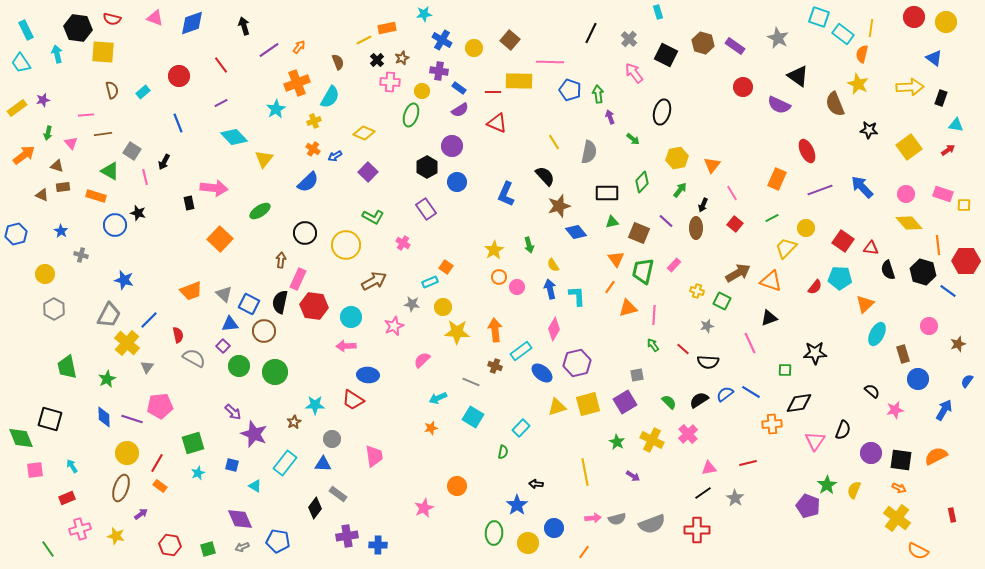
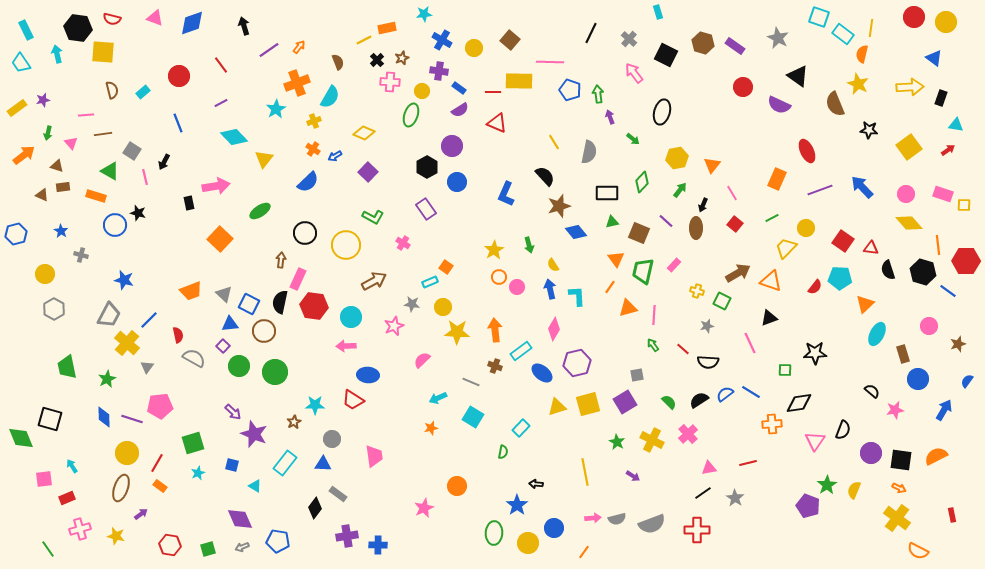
pink arrow at (214, 188): moved 2 px right, 2 px up; rotated 16 degrees counterclockwise
pink square at (35, 470): moved 9 px right, 9 px down
